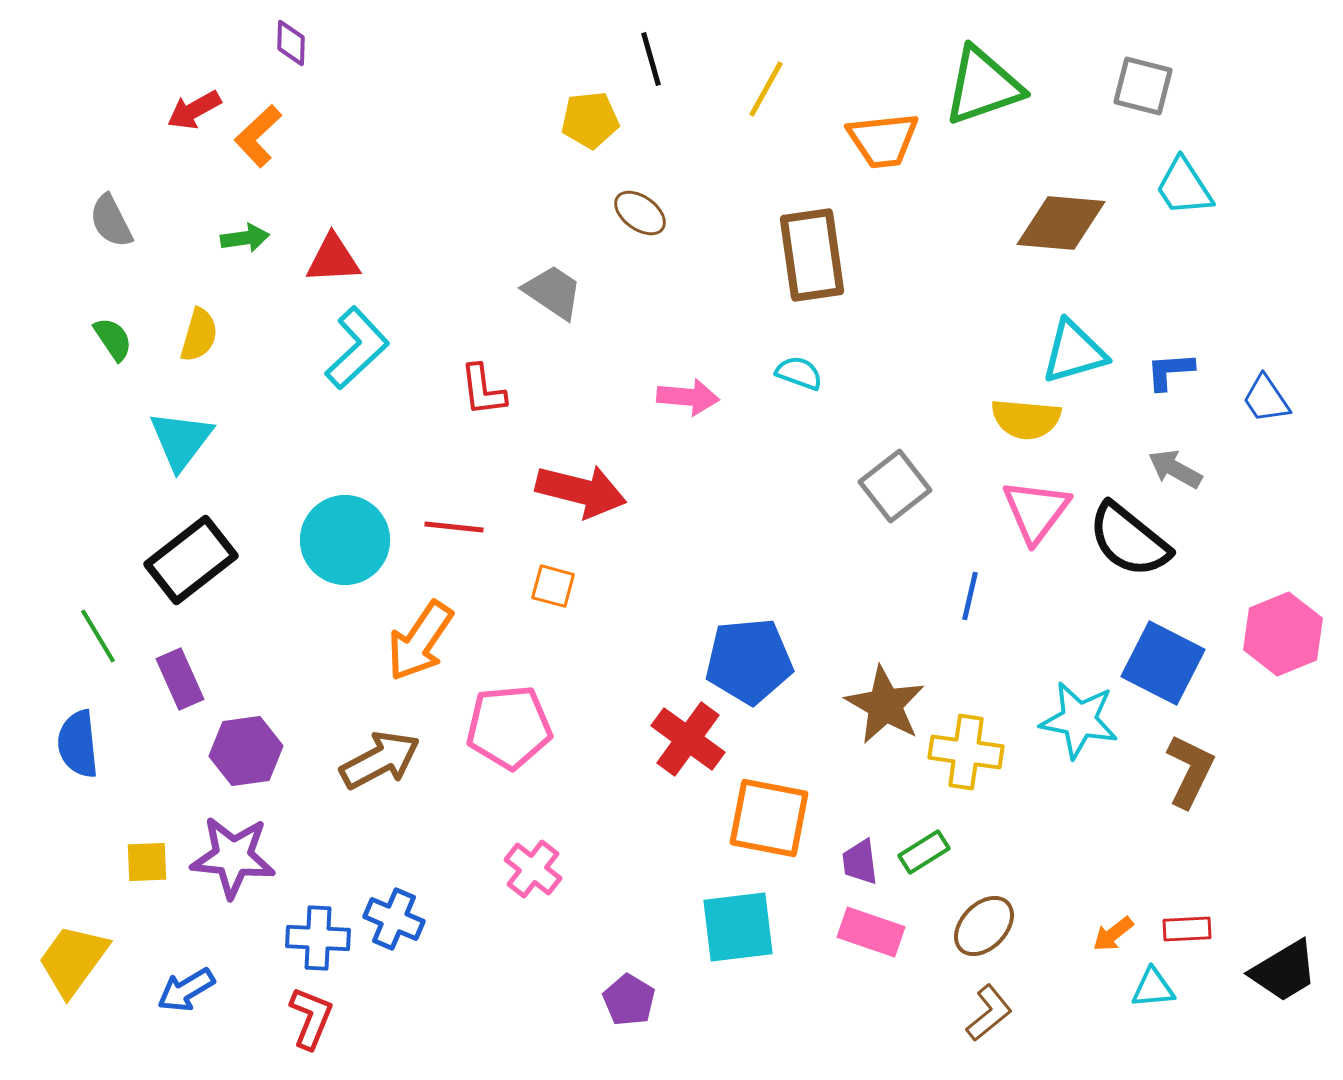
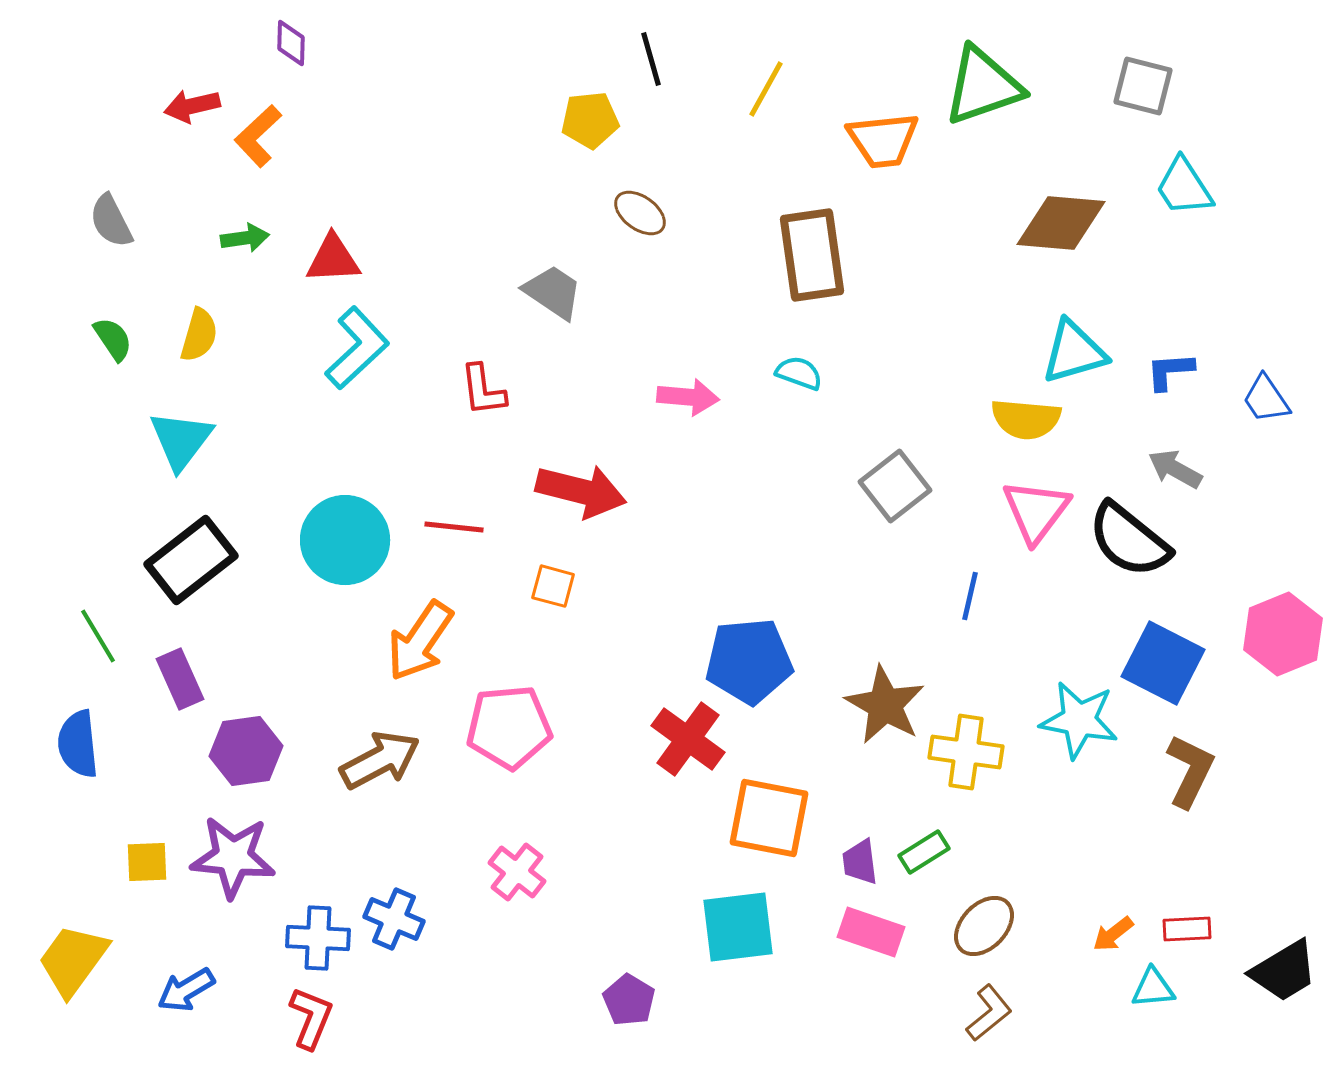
red arrow at (194, 110): moved 2 px left, 4 px up; rotated 16 degrees clockwise
pink cross at (533, 869): moved 16 px left, 3 px down
